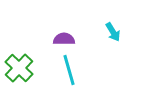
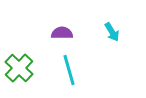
cyan arrow: moved 1 px left
purple semicircle: moved 2 px left, 6 px up
